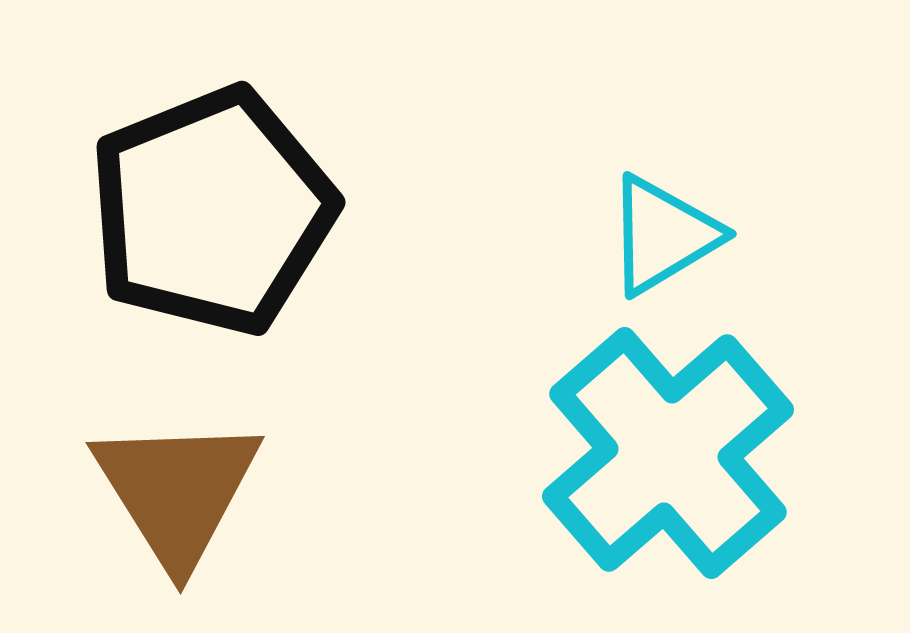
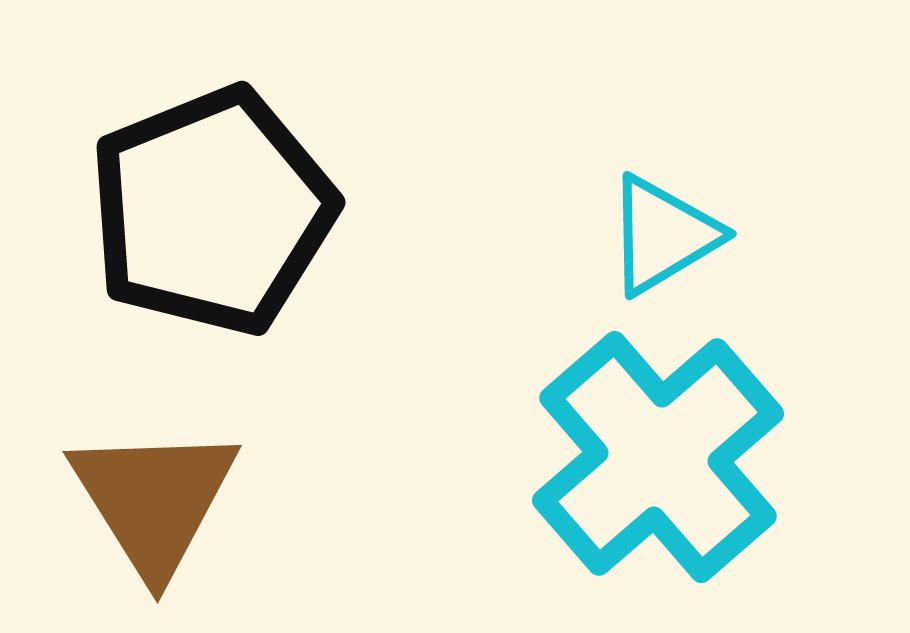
cyan cross: moved 10 px left, 4 px down
brown triangle: moved 23 px left, 9 px down
